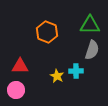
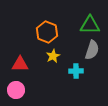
red triangle: moved 2 px up
yellow star: moved 4 px left, 20 px up; rotated 16 degrees clockwise
